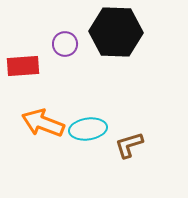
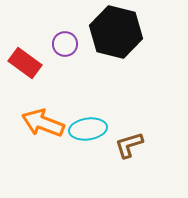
black hexagon: rotated 12 degrees clockwise
red rectangle: moved 2 px right, 3 px up; rotated 40 degrees clockwise
